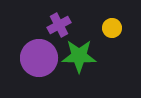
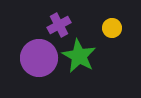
green star: rotated 28 degrees clockwise
